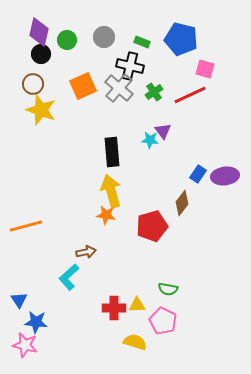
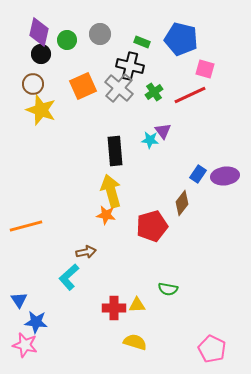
gray circle: moved 4 px left, 3 px up
black rectangle: moved 3 px right, 1 px up
pink pentagon: moved 49 px right, 28 px down
